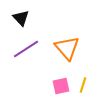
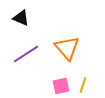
black triangle: rotated 24 degrees counterclockwise
purple line: moved 5 px down
